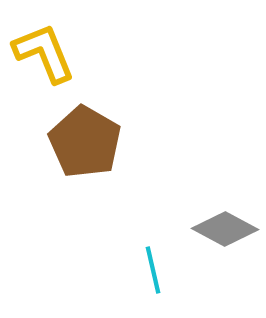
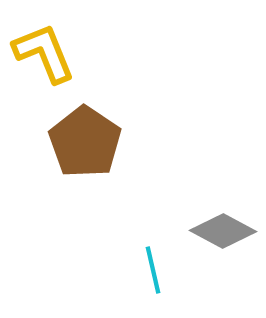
brown pentagon: rotated 4 degrees clockwise
gray diamond: moved 2 px left, 2 px down
